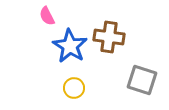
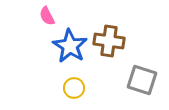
brown cross: moved 4 px down
